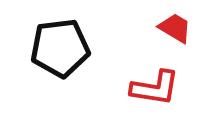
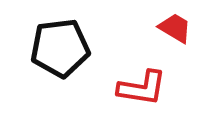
red L-shape: moved 13 px left
